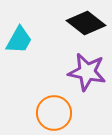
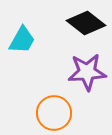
cyan trapezoid: moved 3 px right
purple star: rotated 15 degrees counterclockwise
